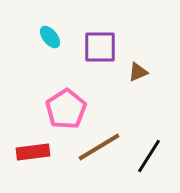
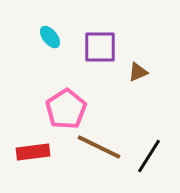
brown line: rotated 57 degrees clockwise
